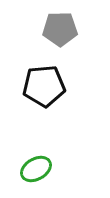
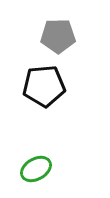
gray pentagon: moved 2 px left, 7 px down
